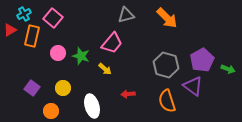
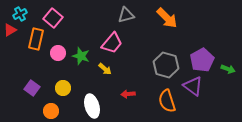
cyan cross: moved 4 px left
orange rectangle: moved 4 px right, 3 px down
